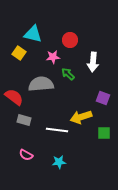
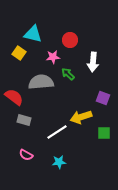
gray semicircle: moved 2 px up
white line: moved 2 px down; rotated 40 degrees counterclockwise
